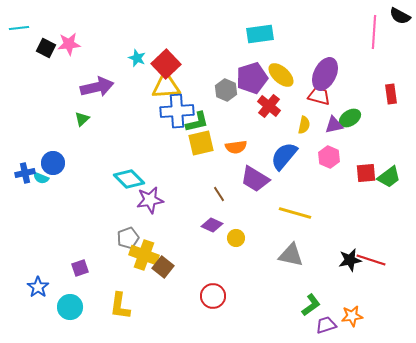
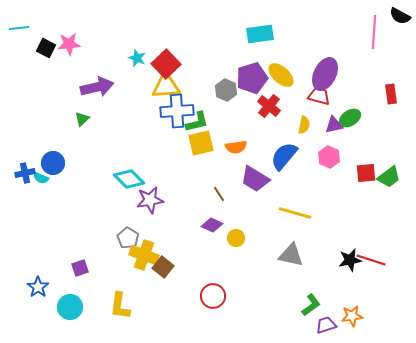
gray pentagon at (128, 238): rotated 20 degrees counterclockwise
